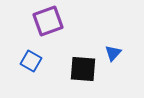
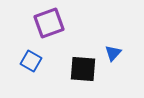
purple square: moved 1 px right, 2 px down
